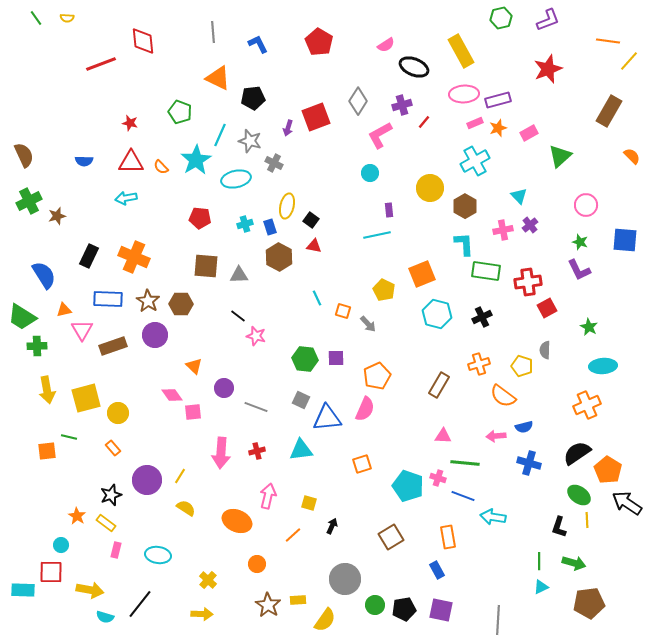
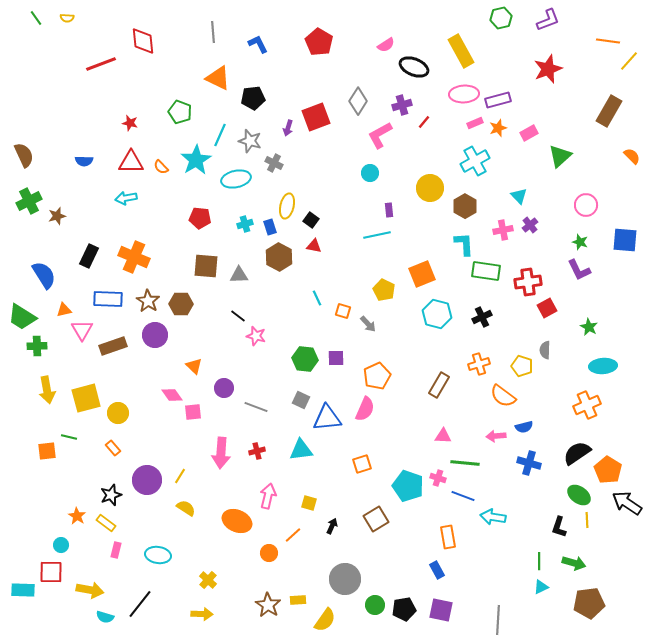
brown square at (391, 537): moved 15 px left, 18 px up
orange circle at (257, 564): moved 12 px right, 11 px up
